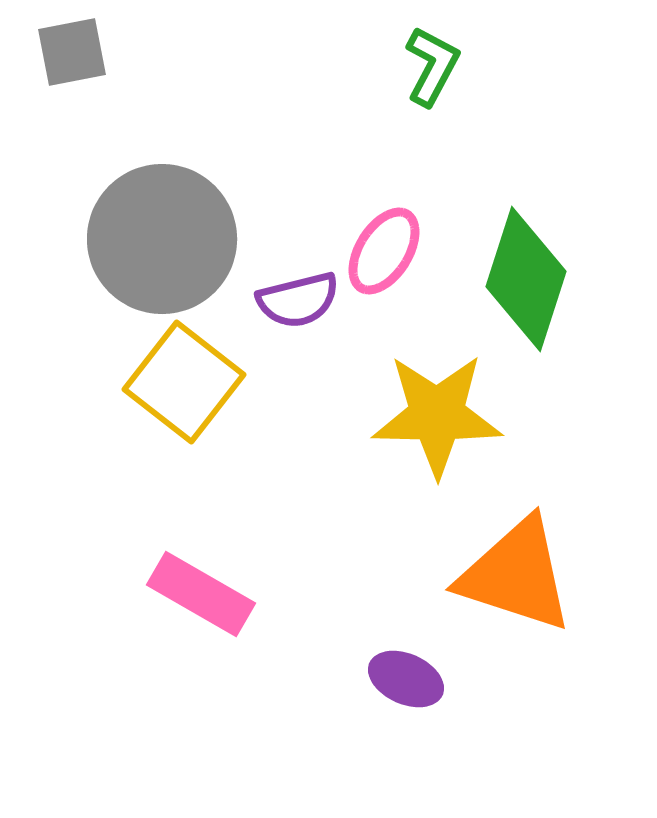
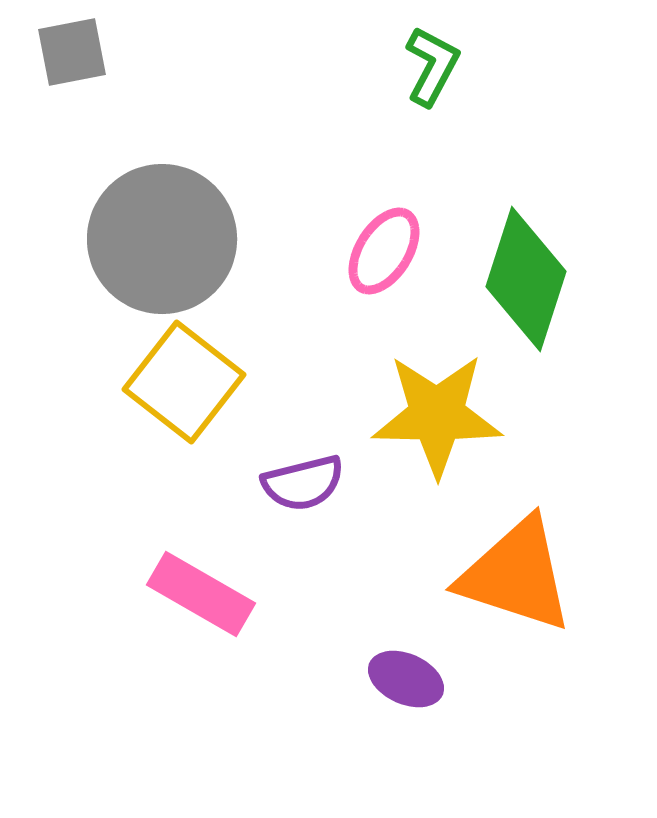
purple semicircle: moved 5 px right, 183 px down
